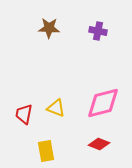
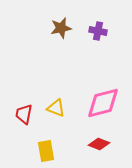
brown star: moved 12 px right; rotated 15 degrees counterclockwise
